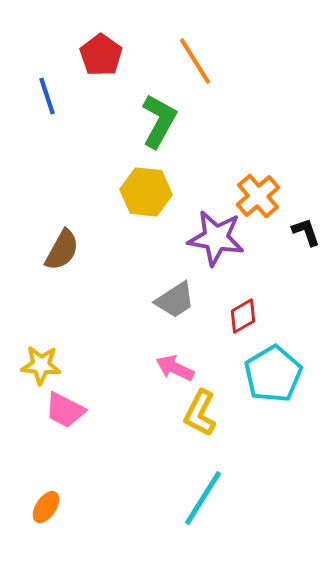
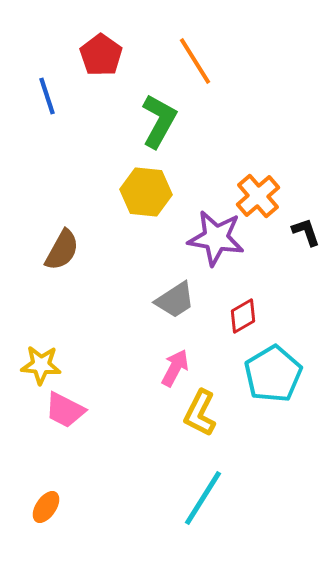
pink arrow: rotated 93 degrees clockwise
